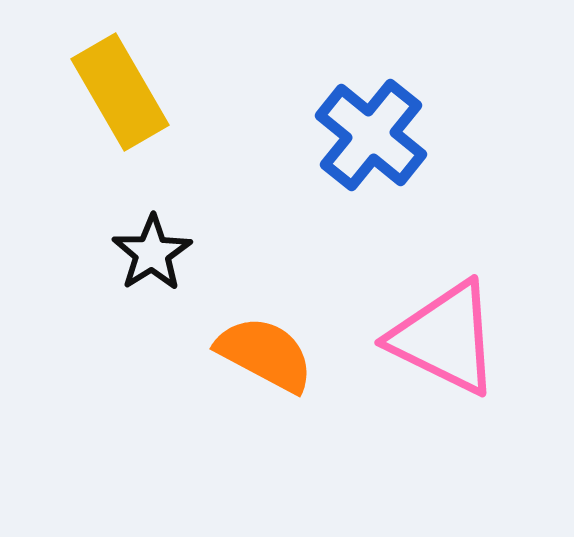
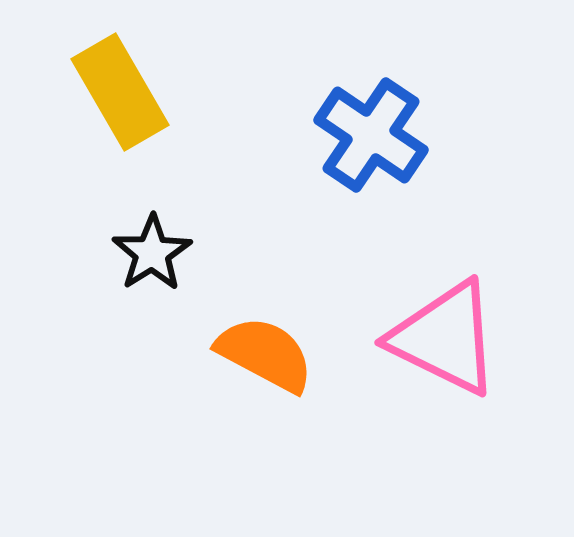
blue cross: rotated 5 degrees counterclockwise
